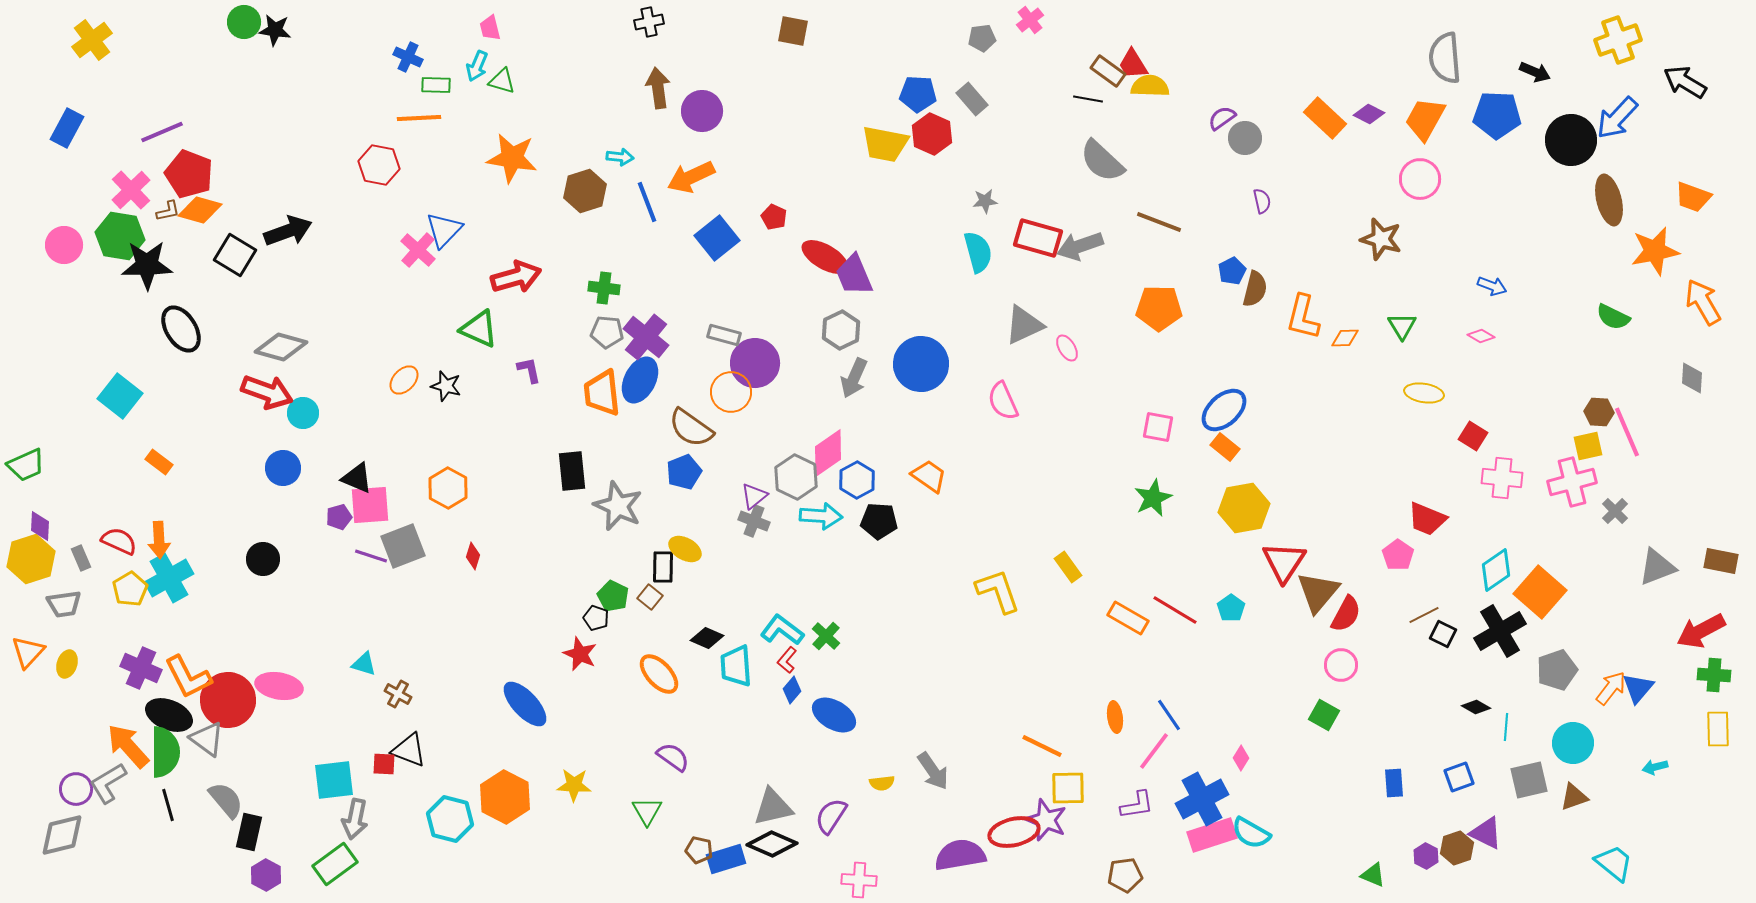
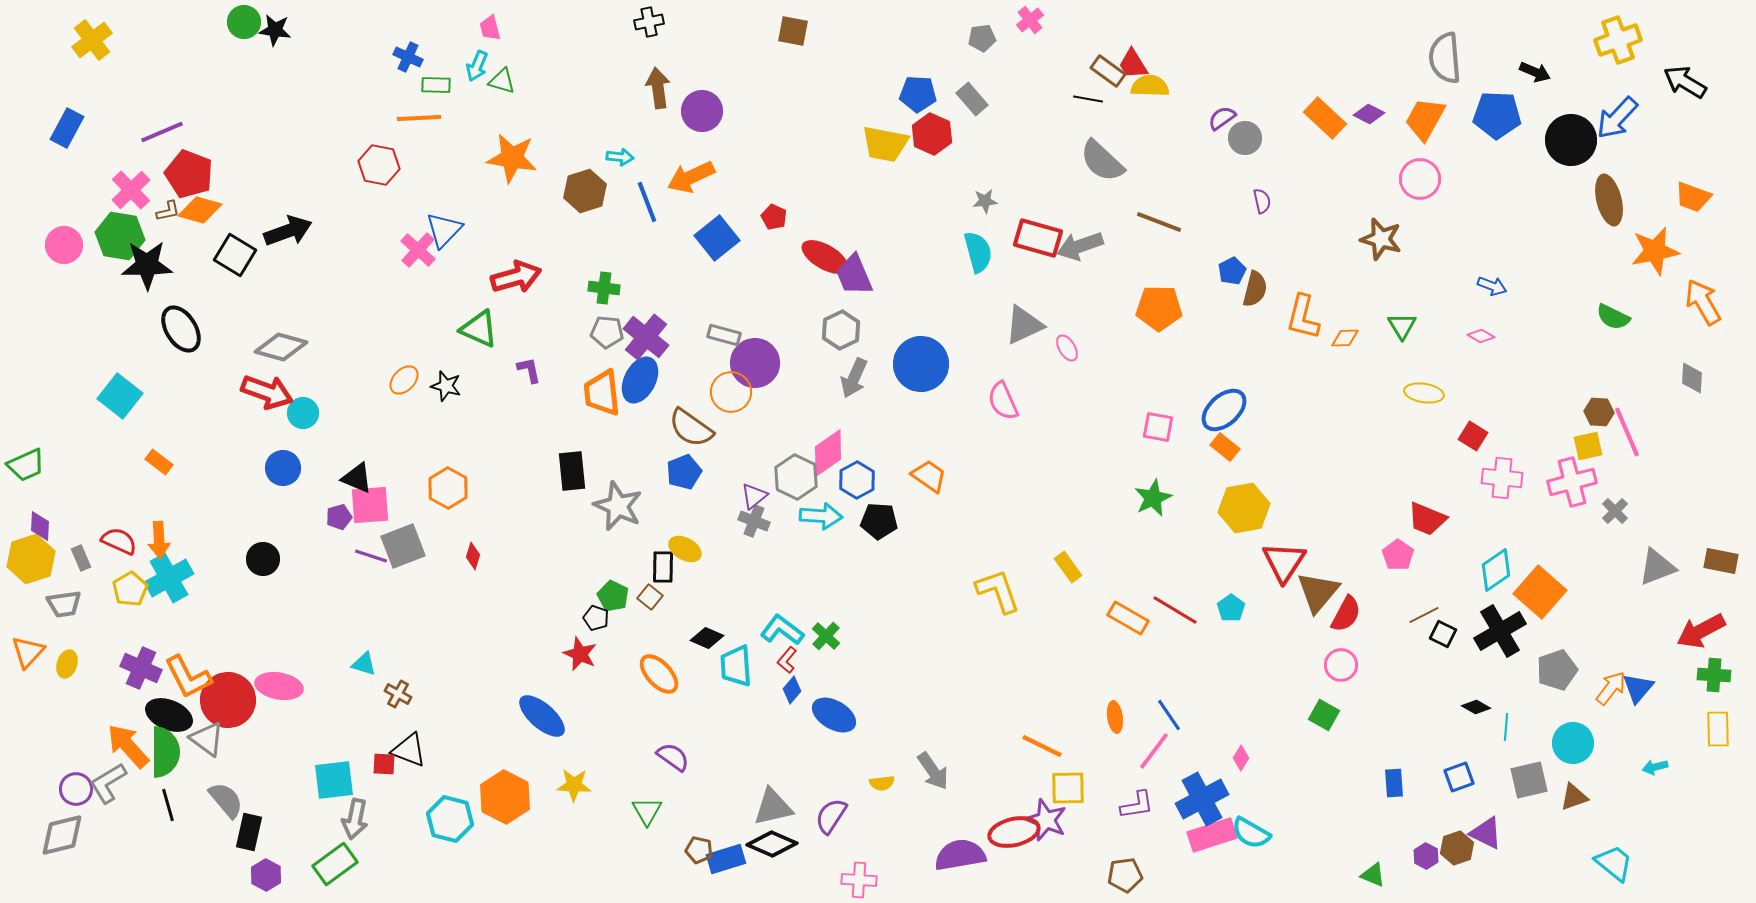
blue ellipse at (525, 704): moved 17 px right, 12 px down; rotated 6 degrees counterclockwise
